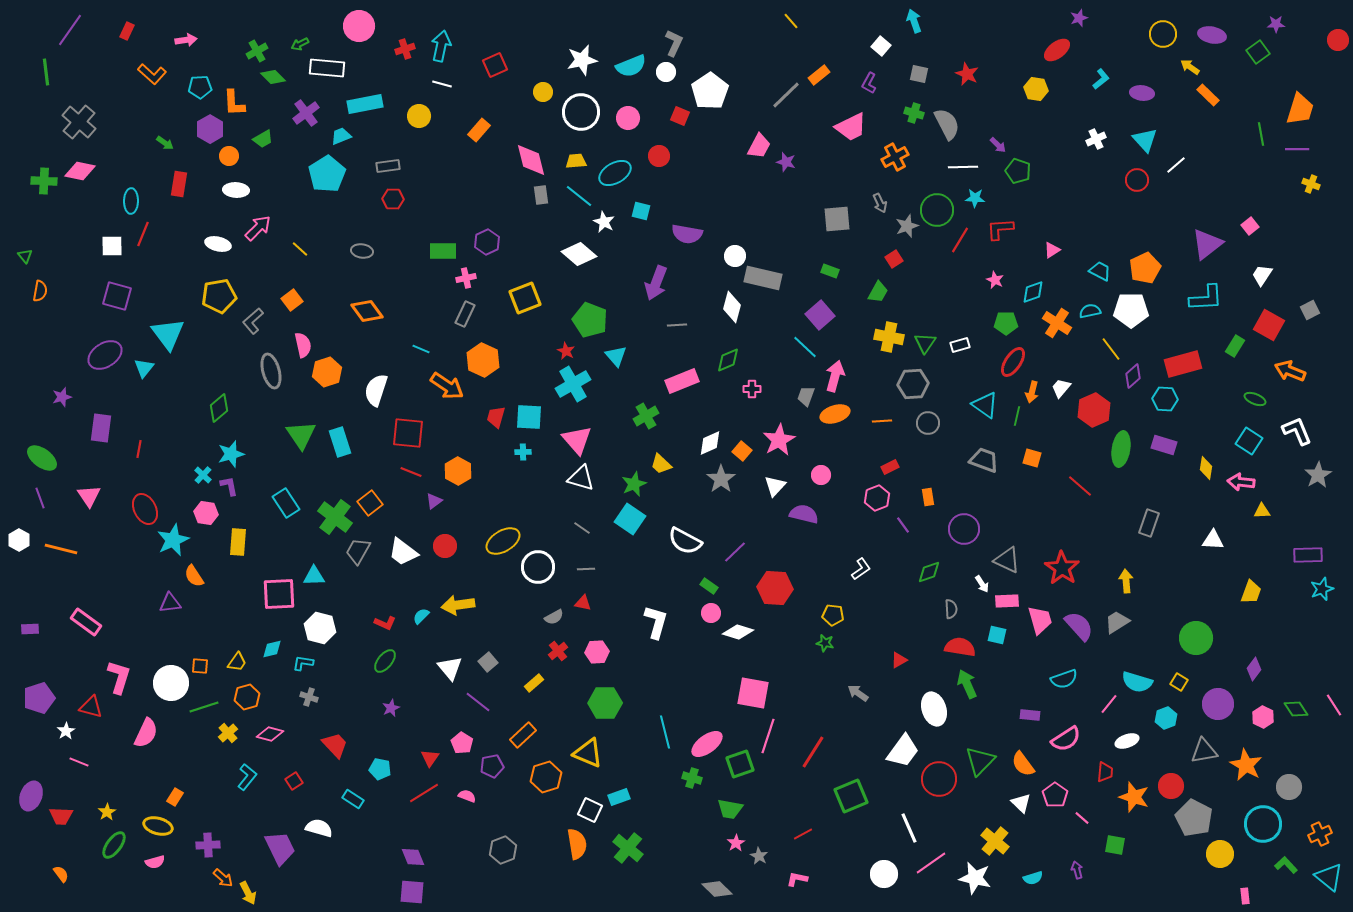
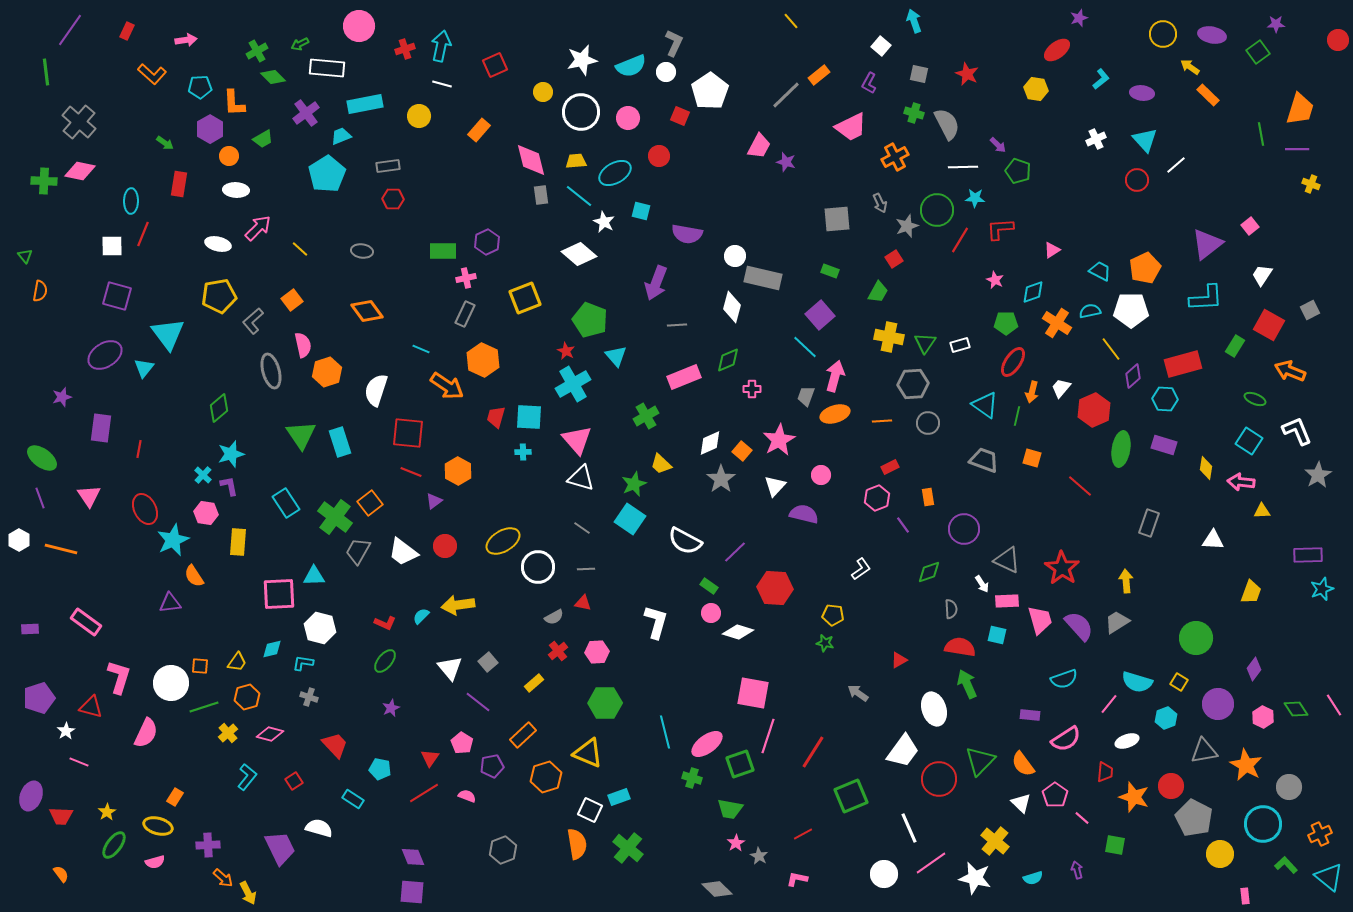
pink rectangle at (682, 381): moved 2 px right, 4 px up
